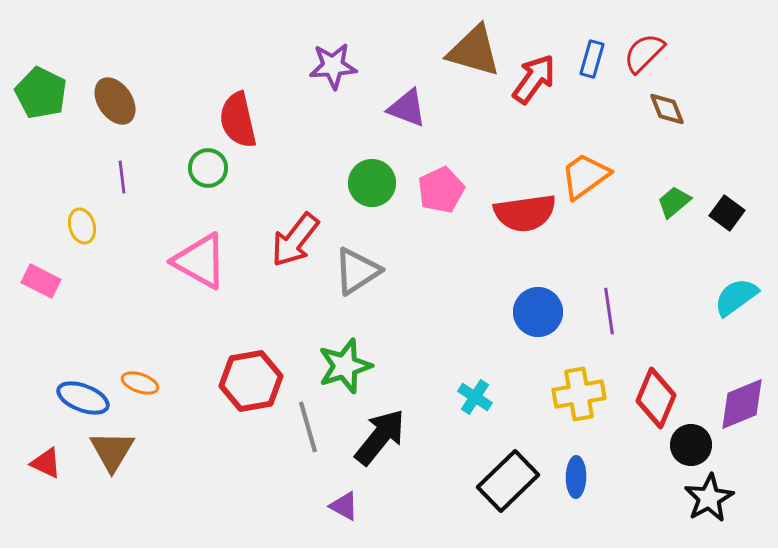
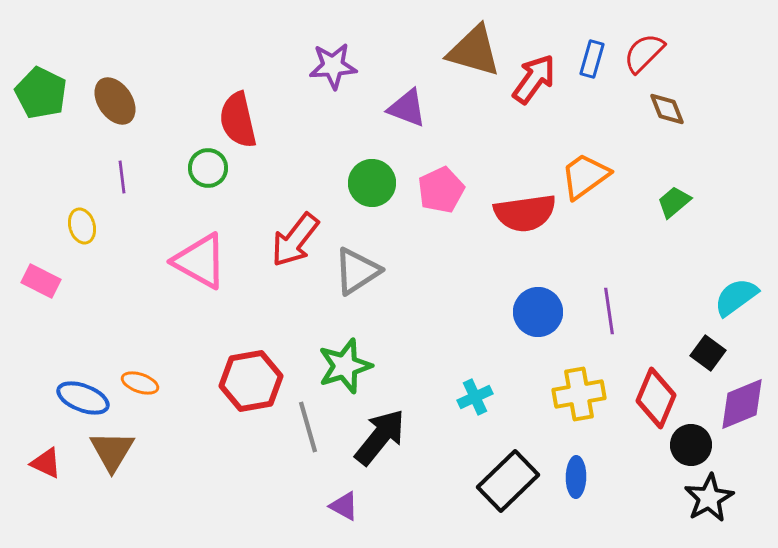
black square at (727, 213): moved 19 px left, 140 px down
cyan cross at (475, 397): rotated 32 degrees clockwise
